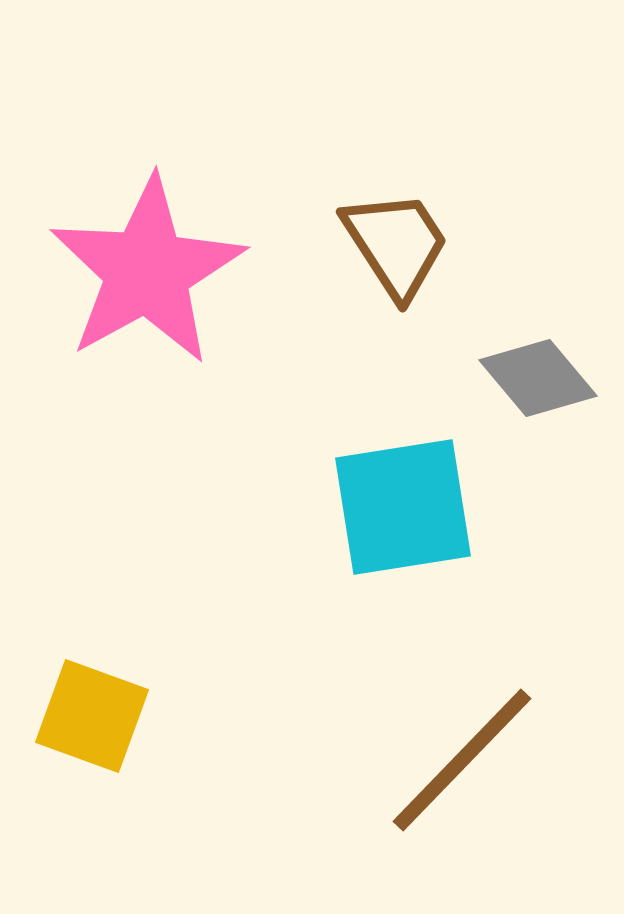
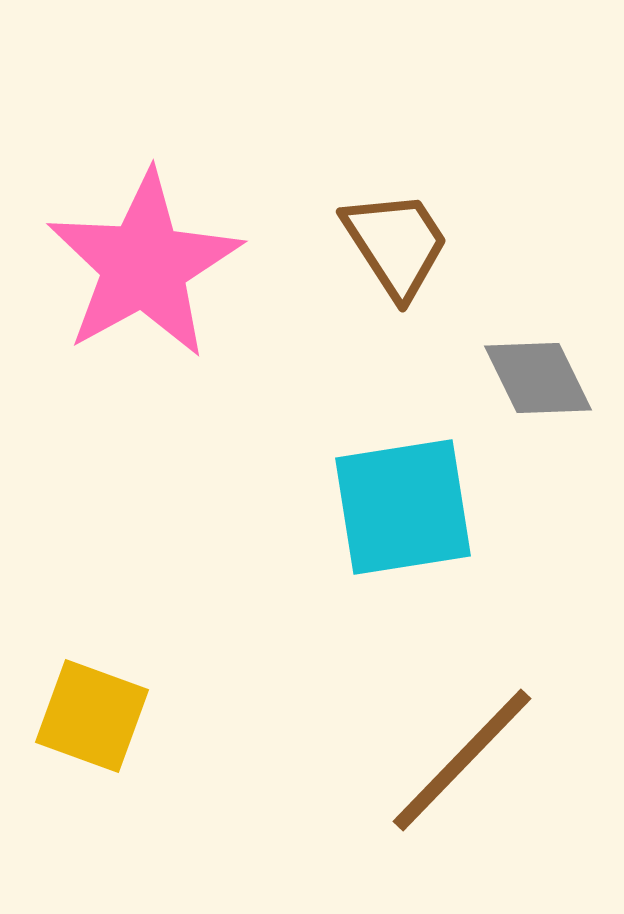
pink star: moved 3 px left, 6 px up
gray diamond: rotated 14 degrees clockwise
